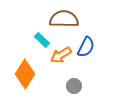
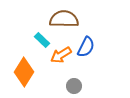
orange diamond: moved 1 px left, 2 px up
